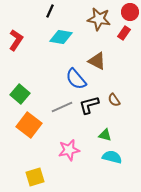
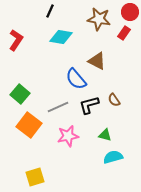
gray line: moved 4 px left
pink star: moved 1 px left, 14 px up
cyan semicircle: moved 1 px right; rotated 30 degrees counterclockwise
